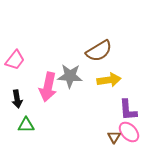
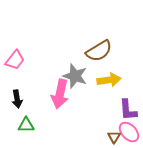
gray star: moved 5 px right; rotated 15 degrees clockwise
pink arrow: moved 12 px right, 7 px down
